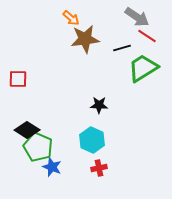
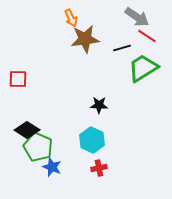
orange arrow: rotated 24 degrees clockwise
